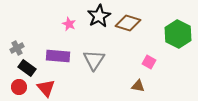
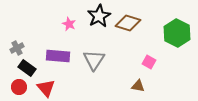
green hexagon: moved 1 px left, 1 px up
